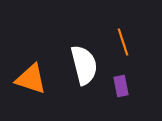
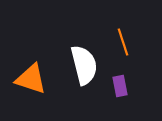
purple rectangle: moved 1 px left
